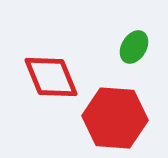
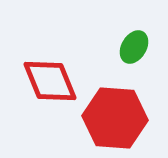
red diamond: moved 1 px left, 4 px down
